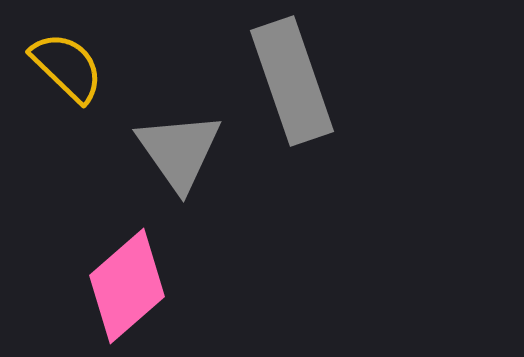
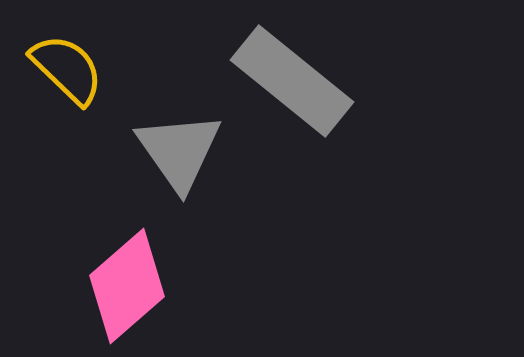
yellow semicircle: moved 2 px down
gray rectangle: rotated 32 degrees counterclockwise
